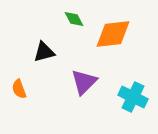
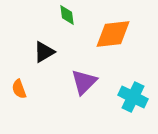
green diamond: moved 7 px left, 4 px up; rotated 20 degrees clockwise
black triangle: rotated 15 degrees counterclockwise
